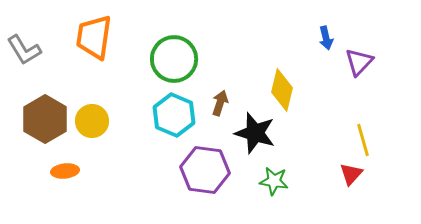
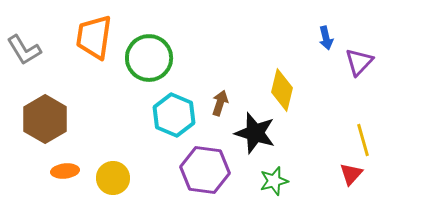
green circle: moved 25 px left, 1 px up
yellow circle: moved 21 px right, 57 px down
green star: rotated 24 degrees counterclockwise
